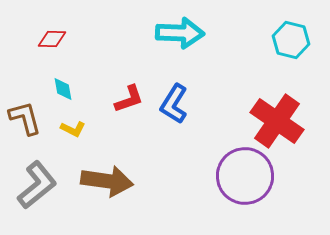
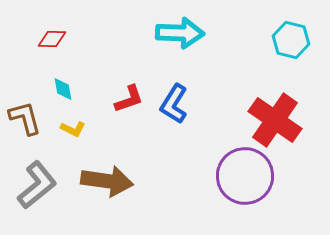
red cross: moved 2 px left, 1 px up
